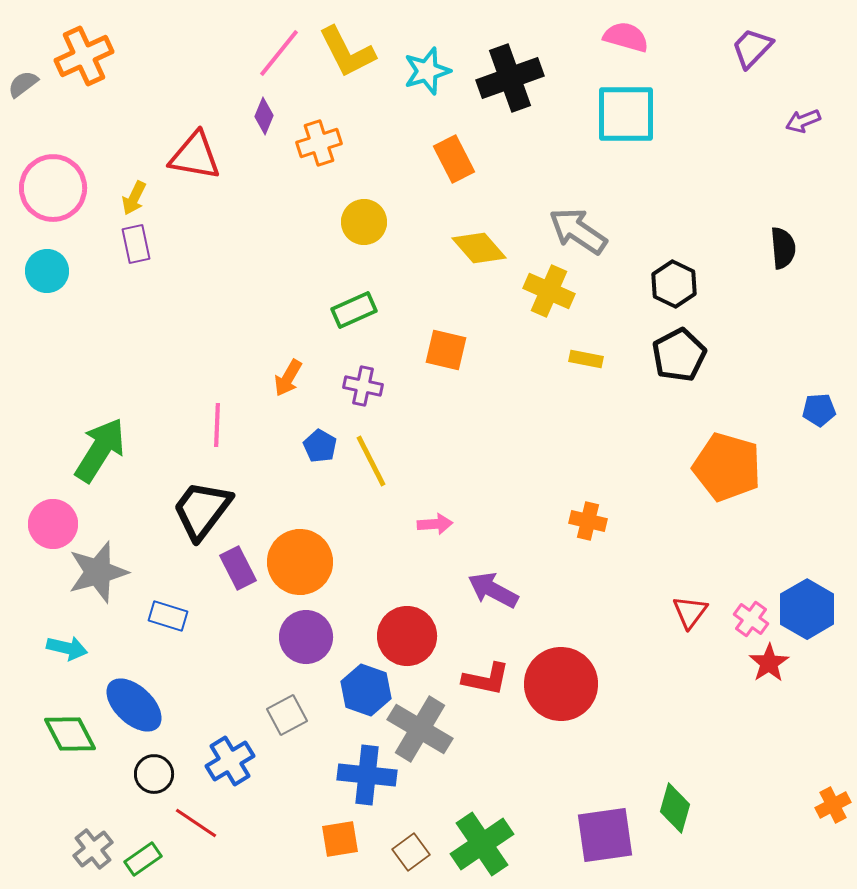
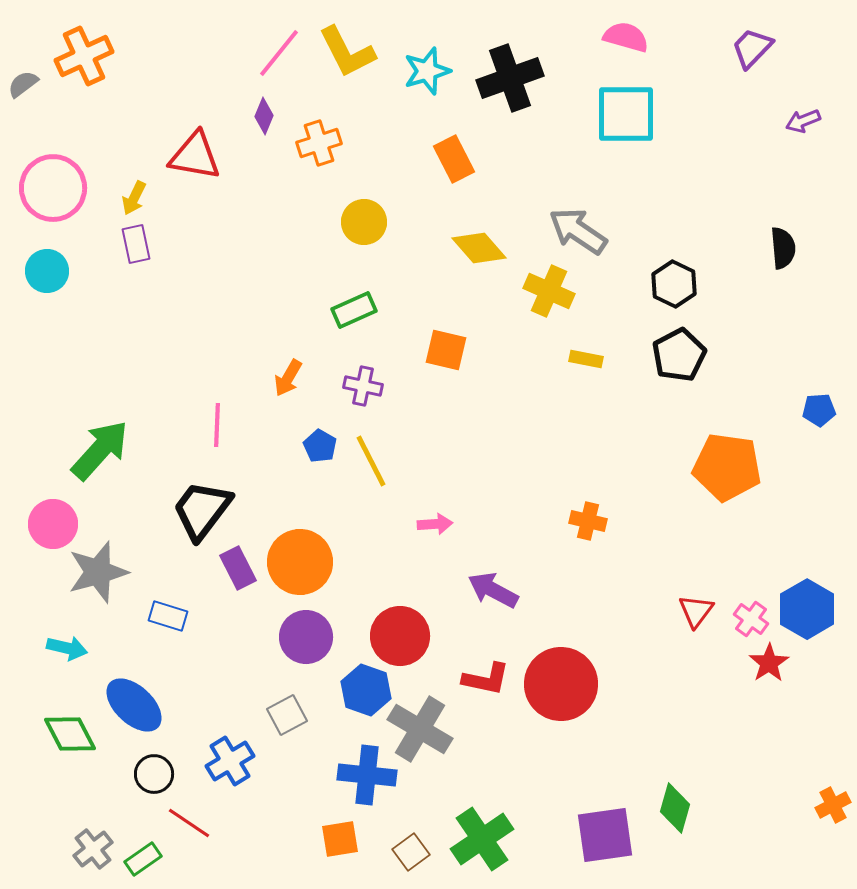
green arrow at (100, 450): rotated 10 degrees clockwise
orange pentagon at (727, 467): rotated 8 degrees counterclockwise
red triangle at (690, 612): moved 6 px right, 1 px up
red circle at (407, 636): moved 7 px left
red line at (196, 823): moved 7 px left
green cross at (482, 844): moved 5 px up
